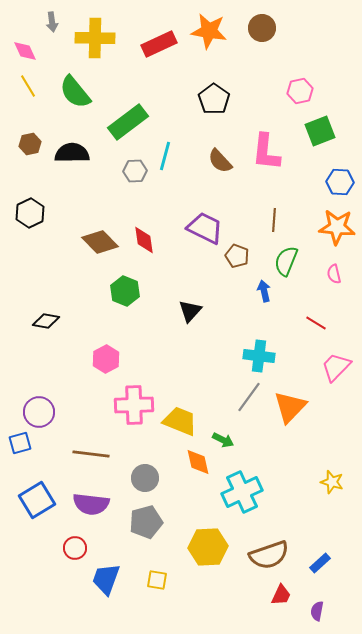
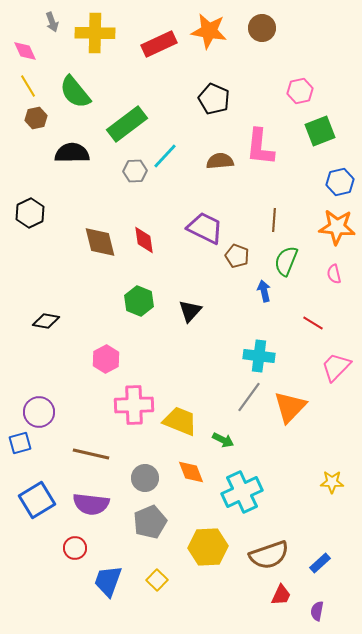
gray arrow at (52, 22): rotated 12 degrees counterclockwise
yellow cross at (95, 38): moved 5 px up
black pentagon at (214, 99): rotated 12 degrees counterclockwise
green rectangle at (128, 122): moved 1 px left, 2 px down
brown hexagon at (30, 144): moved 6 px right, 26 px up
pink L-shape at (266, 152): moved 6 px left, 5 px up
cyan line at (165, 156): rotated 28 degrees clockwise
brown semicircle at (220, 161): rotated 128 degrees clockwise
blue hexagon at (340, 182): rotated 16 degrees counterclockwise
brown diamond at (100, 242): rotated 30 degrees clockwise
green hexagon at (125, 291): moved 14 px right, 10 px down
red line at (316, 323): moved 3 px left
brown line at (91, 454): rotated 6 degrees clockwise
orange diamond at (198, 462): moved 7 px left, 10 px down; rotated 8 degrees counterclockwise
yellow star at (332, 482): rotated 15 degrees counterclockwise
gray pentagon at (146, 522): moved 4 px right; rotated 8 degrees counterclockwise
blue trapezoid at (106, 579): moved 2 px right, 2 px down
yellow square at (157, 580): rotated 35 degrees clockwise
